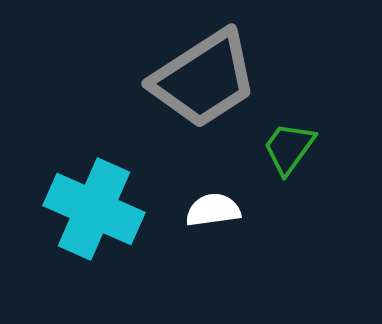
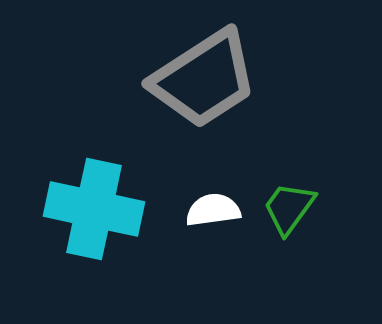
green trapezoid: moved 60 px down
cyan cross: rotated 12 degrees counterclockwise
